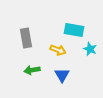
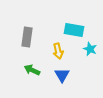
gray rectangle: moved 1 px right, 1 px up; rotated 18 degrees clockwise
yellow arrow: moved 1 px down; rotated 56 degrees clockwise
green arrow: rotated 35 degrees clockwise
